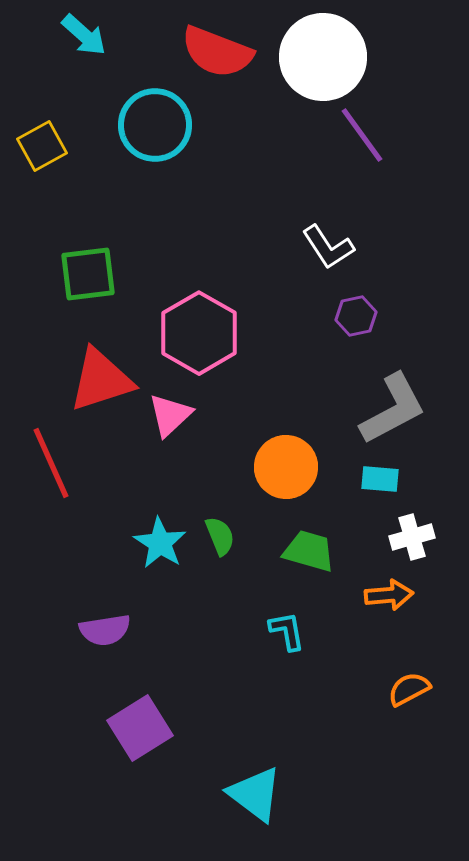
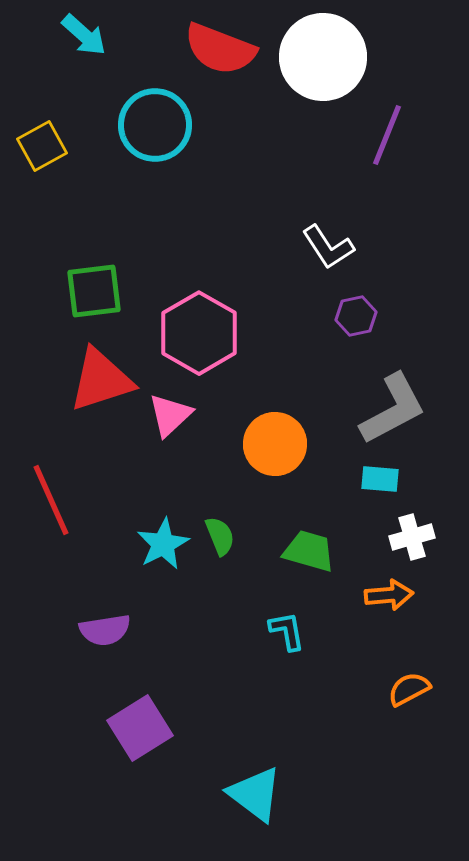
red semicircle: moved 3 px right, 3 px up
purple line: moved 25 px right; rotated 58 degrees clockwise
green square: moved 6 px right, 17 px down
red line: moved 37 px down
orange circle: moved 11 px left, 23 px up
cyan star: moved 3 px right, 1 px down; rotated 12 degrees clockwise
